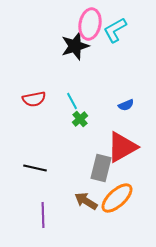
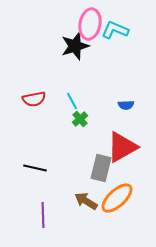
cyan L-shape: rotated 52 degrees clockwise
blue semicircle: rotated 21 degrees clockwise
